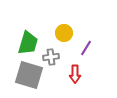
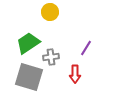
yellow circle: moved 14 px left, 21 px up
green trapezoid: rotated 140 degrees counterclockwise
gray square: moved 2 px down
